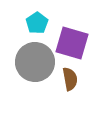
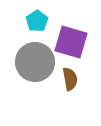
cyan pentagon: moved 2 px up
purple square: moved 1 px left, 1 px up
